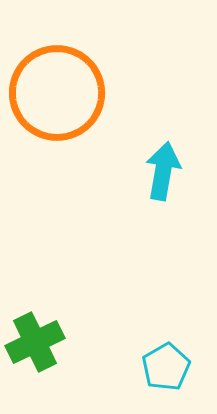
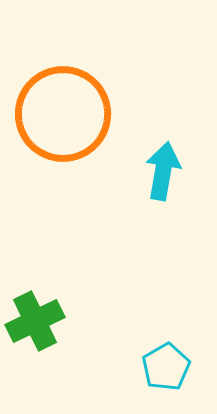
orange circle: moved 6 px right, 21 px down
green cross: moved 21 px up
